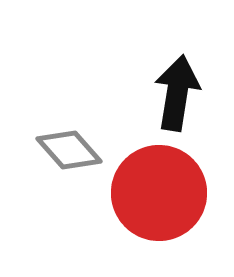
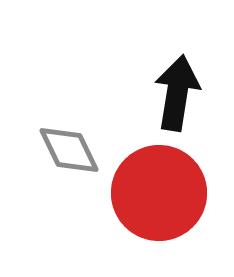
gray diamond: rotated 16 degrees clockwise
